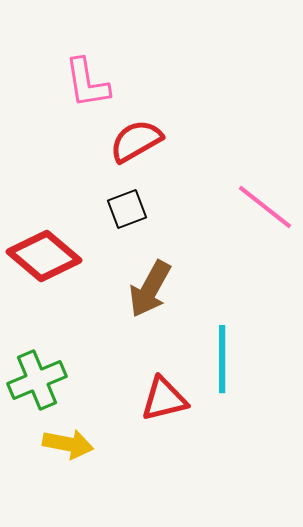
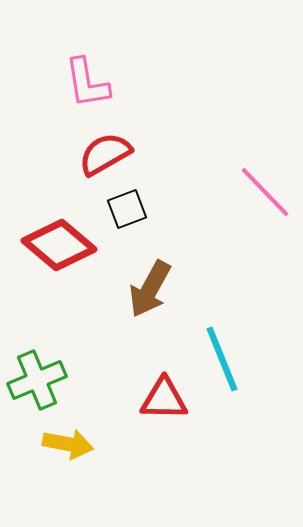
red semicircle: moved 31 px left, 13 px down
pink line: moved 15 px up; rotated 8 degrees clockwise
red diamond: moved 15 px right, 11 px up
cyan line: rotated 22 degrees counterclockwise
red triangle: rotated 15 degrees clockwise
